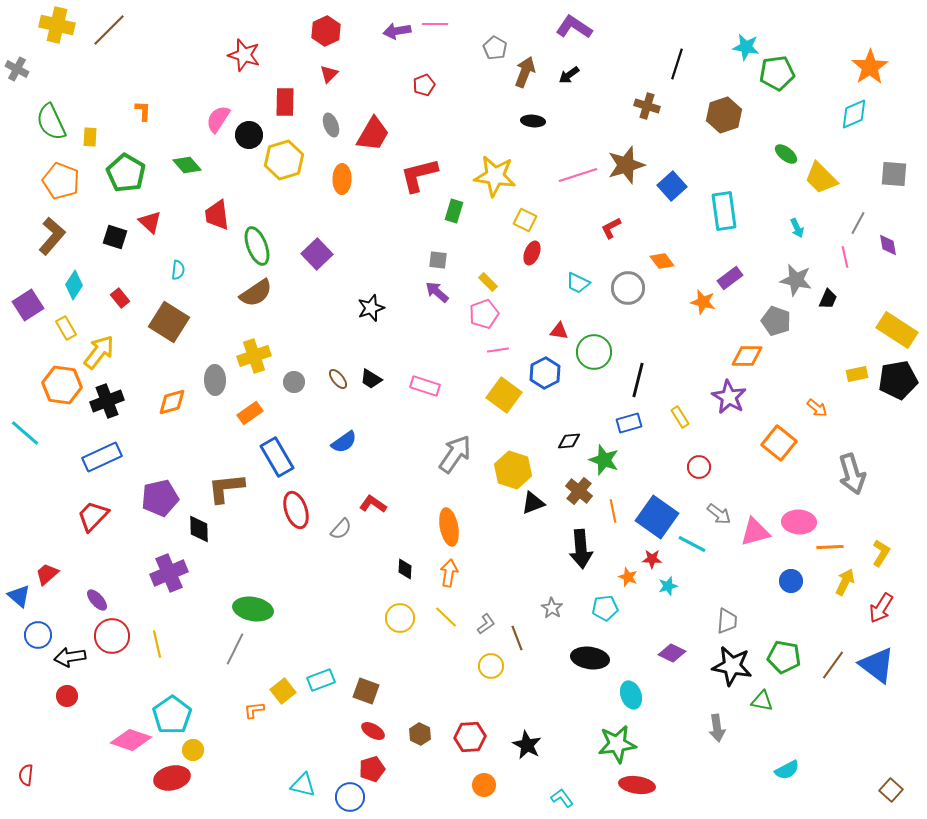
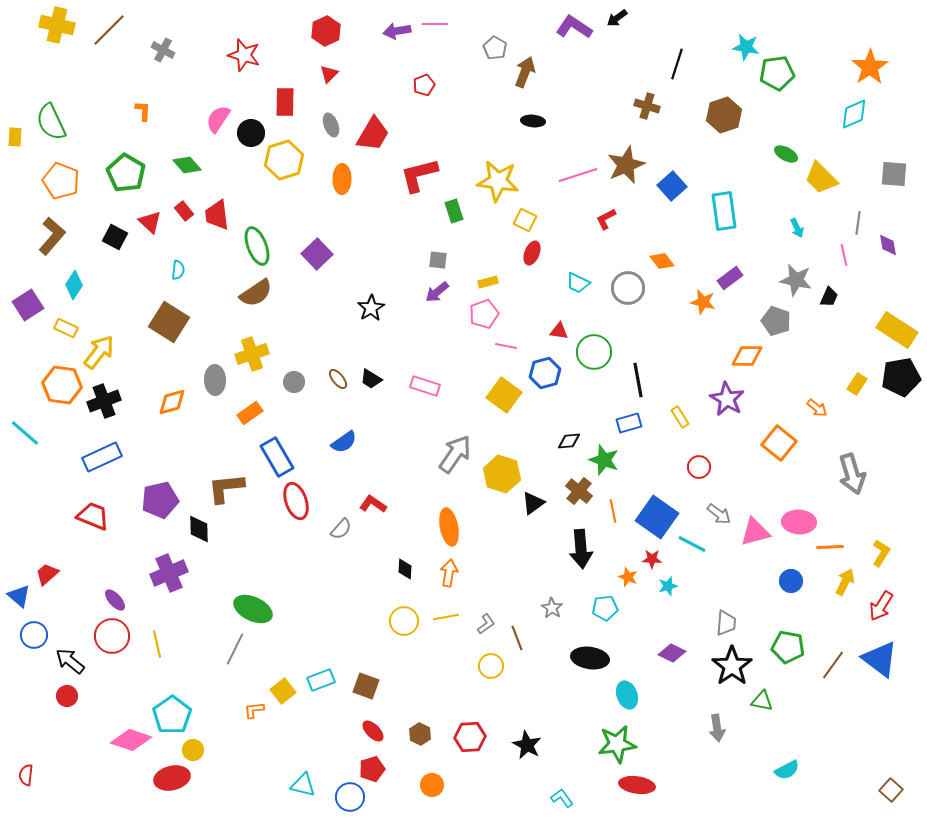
gray cross at (17, 69): moved 146 px right, 19 px up
black arrow at (569, 75): moved 48 px right, 57 px up
black circle at (249, 135): moved 2 px right, 2 px up
yellow rectangle at (90, 137): moved 75 px left
green ellipse at (786, 154): rotated 10 degrees counterclockwise
brown star at (626, 165): rotated 6 degrees counterclockwise
yellow star at (495, 176): moved 3 px right, 5 px down
green rectangle at (454, 211): rotated 35 degrees counterclockwise
gray line at (858, 223): rotated 20 degrees counterclockwise
red L-shape at (611, 228): moved 5 px left, 9 px up
black square at (115, 237): rotated 10 degrees clockwise
pink line at (845, 257): moved 1 px left, 2 px up
yellow rectangle at (488, 282): rotated 60 degrees counterclockwise
purple arrow at (437, 292): rotated 80 degrees counterclockwise
red rectangle at (120, 298): moved 64 px right, 87 px up
black trapezoid at (828, 299): moved 1 px right, 2 px up
black star at (371, 308): rotated 12 degrees counterclockwise
yellow rectangle at (66, 328): rotated 35 degrees counterclockwise
pink line at (498, 350): moved 8 px right, 4 px up; rotated 20 degrees clockwise
yellow cross at (254, 356): moved 2 px left, 2 px up
blue hexagon at (545, 373): rotated 12 degrees clockwise
yellow rectangle at (857, 374): moved 10 px down; rotated 45 degrees counterclockwise
black line at (638, 380): rotated 24 degrees counterclockwise
black pentagon at (898, 380): moved 3 px right, 3 px up
purple star at (729, 397): moved 2 px left, 2 px down
black cross at (107, 401): moved 3 px left
yellow hexagon at (513, 470): moved 11 px left, 4 px down
purple pentagon at (160, 498): moved 2 px down
black triangle at (533, 503): rotated 15 degrees counterclockwise
red ellipse at (296, 510): moved 9 px up
red trapezoid at (93, 516): rotated 68 degrees clockwise
purple ellipse at (97, 600): moved 18 px right
red arrow at (881, 608): moved 2 px up
green ellipse at (253, 609): rotated 15 degrees clockwise
yellow line at (446, 617): rotated 55 degrees counterclockwise
yellow circle at (400, 618): moved 4 px right, 3 px down
gray trapezoid at (727, 621): moved 1 px left, 2 px down
blue circle at (38, 635): moved 4 px left
black arrow at (70, 657): moved 4 px down; rotated 48 degrees clockwise
green pentagon at (784, 657): moved 4 px right, 10 px up
blue triangle at (877, 665): moved 3 px right, 6 px up
black star at (732, 666): rotated 27 degrees clockwise
brown square at (366, 691): moved 5 px up
cyan ellipse at (631, 695): moved 4 px left
red ellipse at (373, 731): rotated 15 degrees clockwise
orange circle at (484, 785): moved 52 px left
